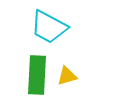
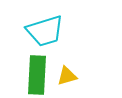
cyan trapezoid: moved 4 px left, 4 px down; rotated 45 degrees counterclockwise
